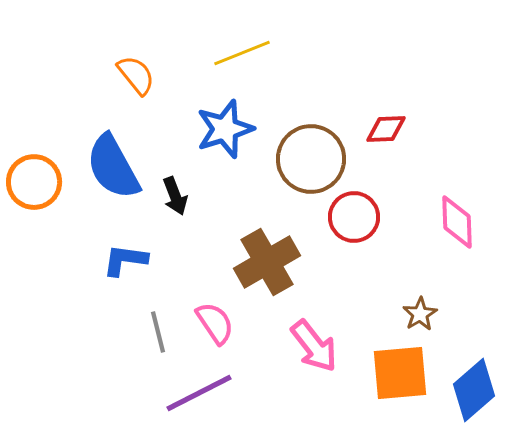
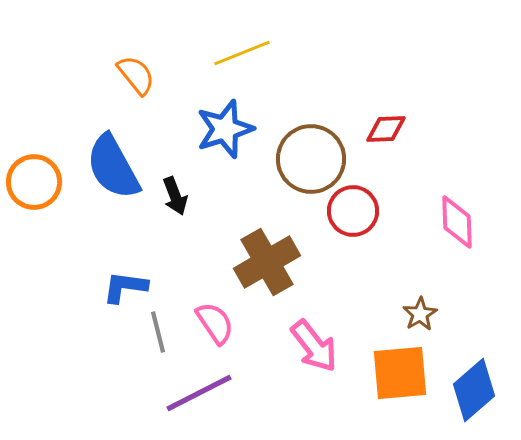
red circle: moved 1 px left, 6 px up
blue L-shape: moved 27 px down
